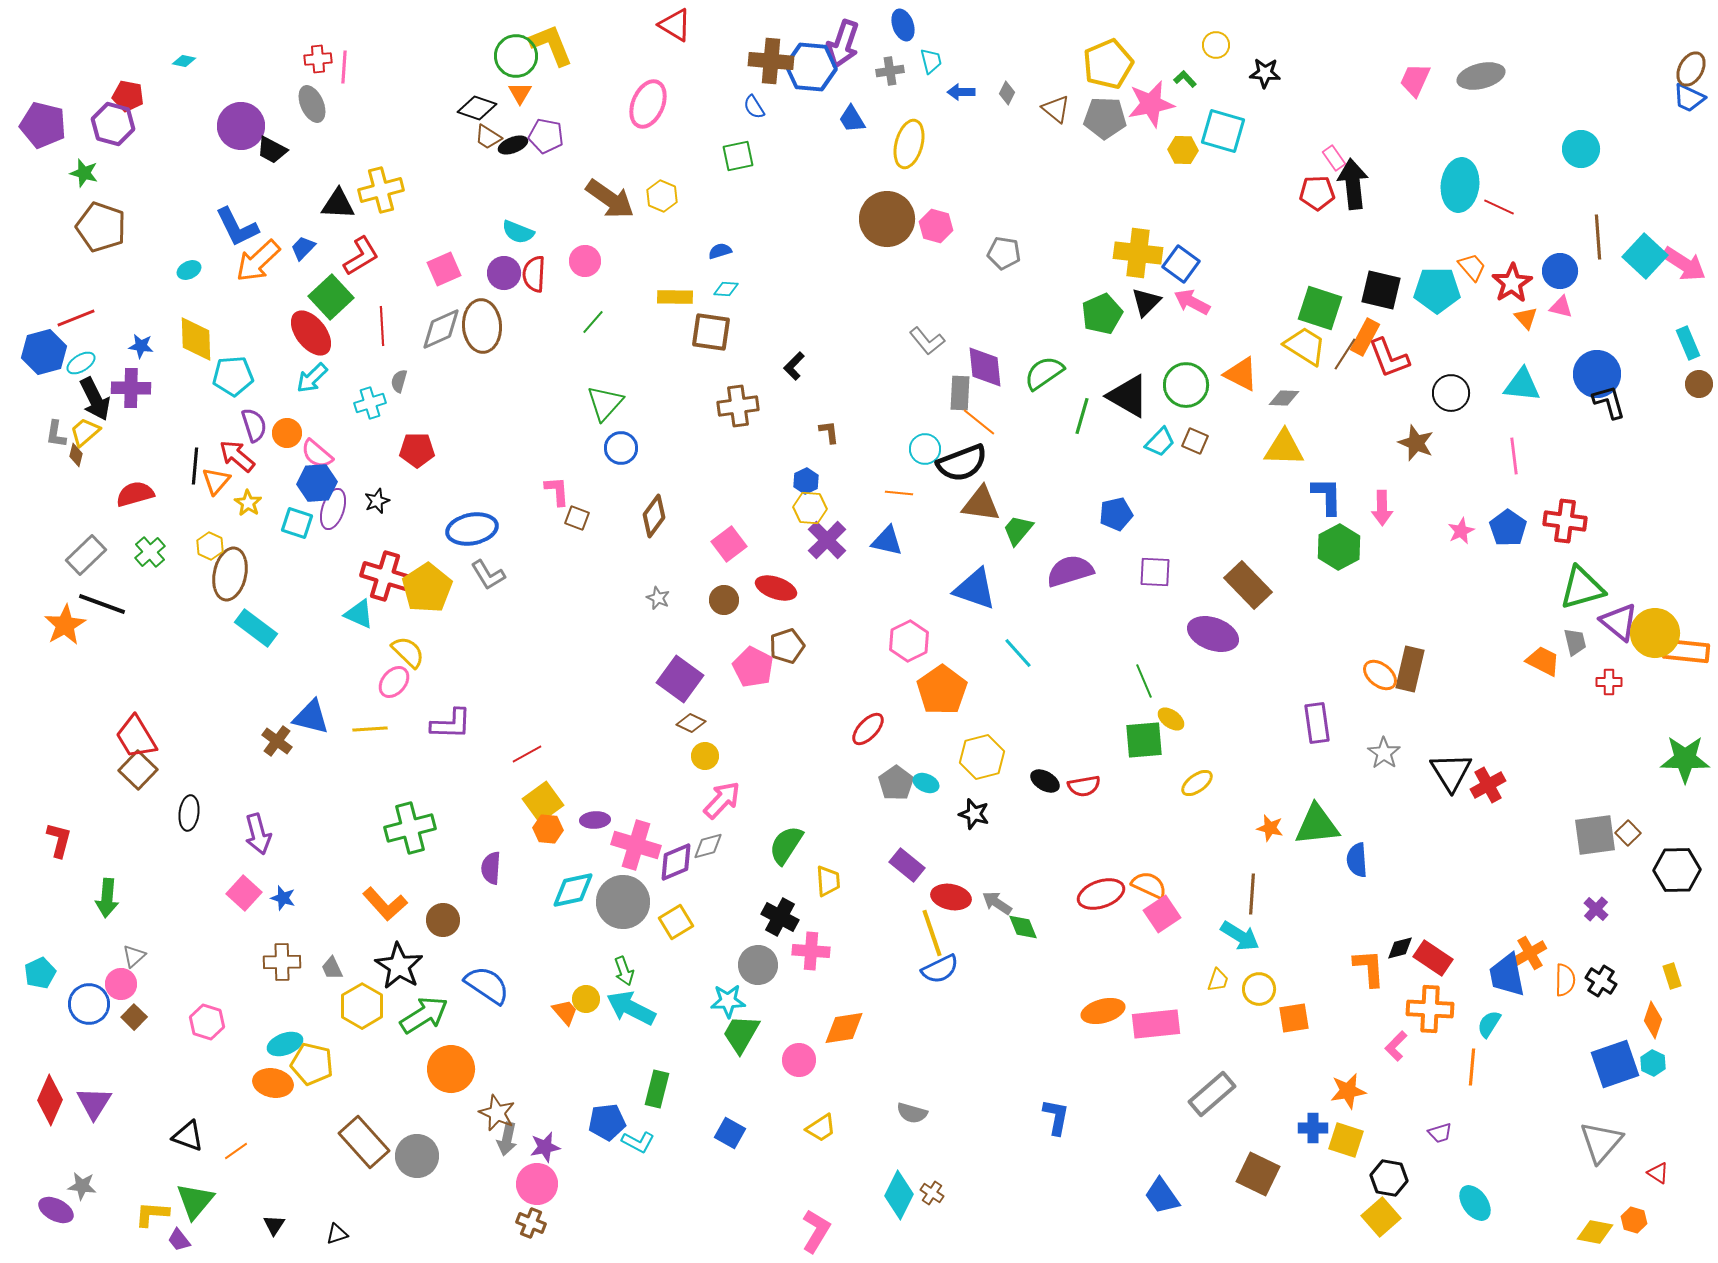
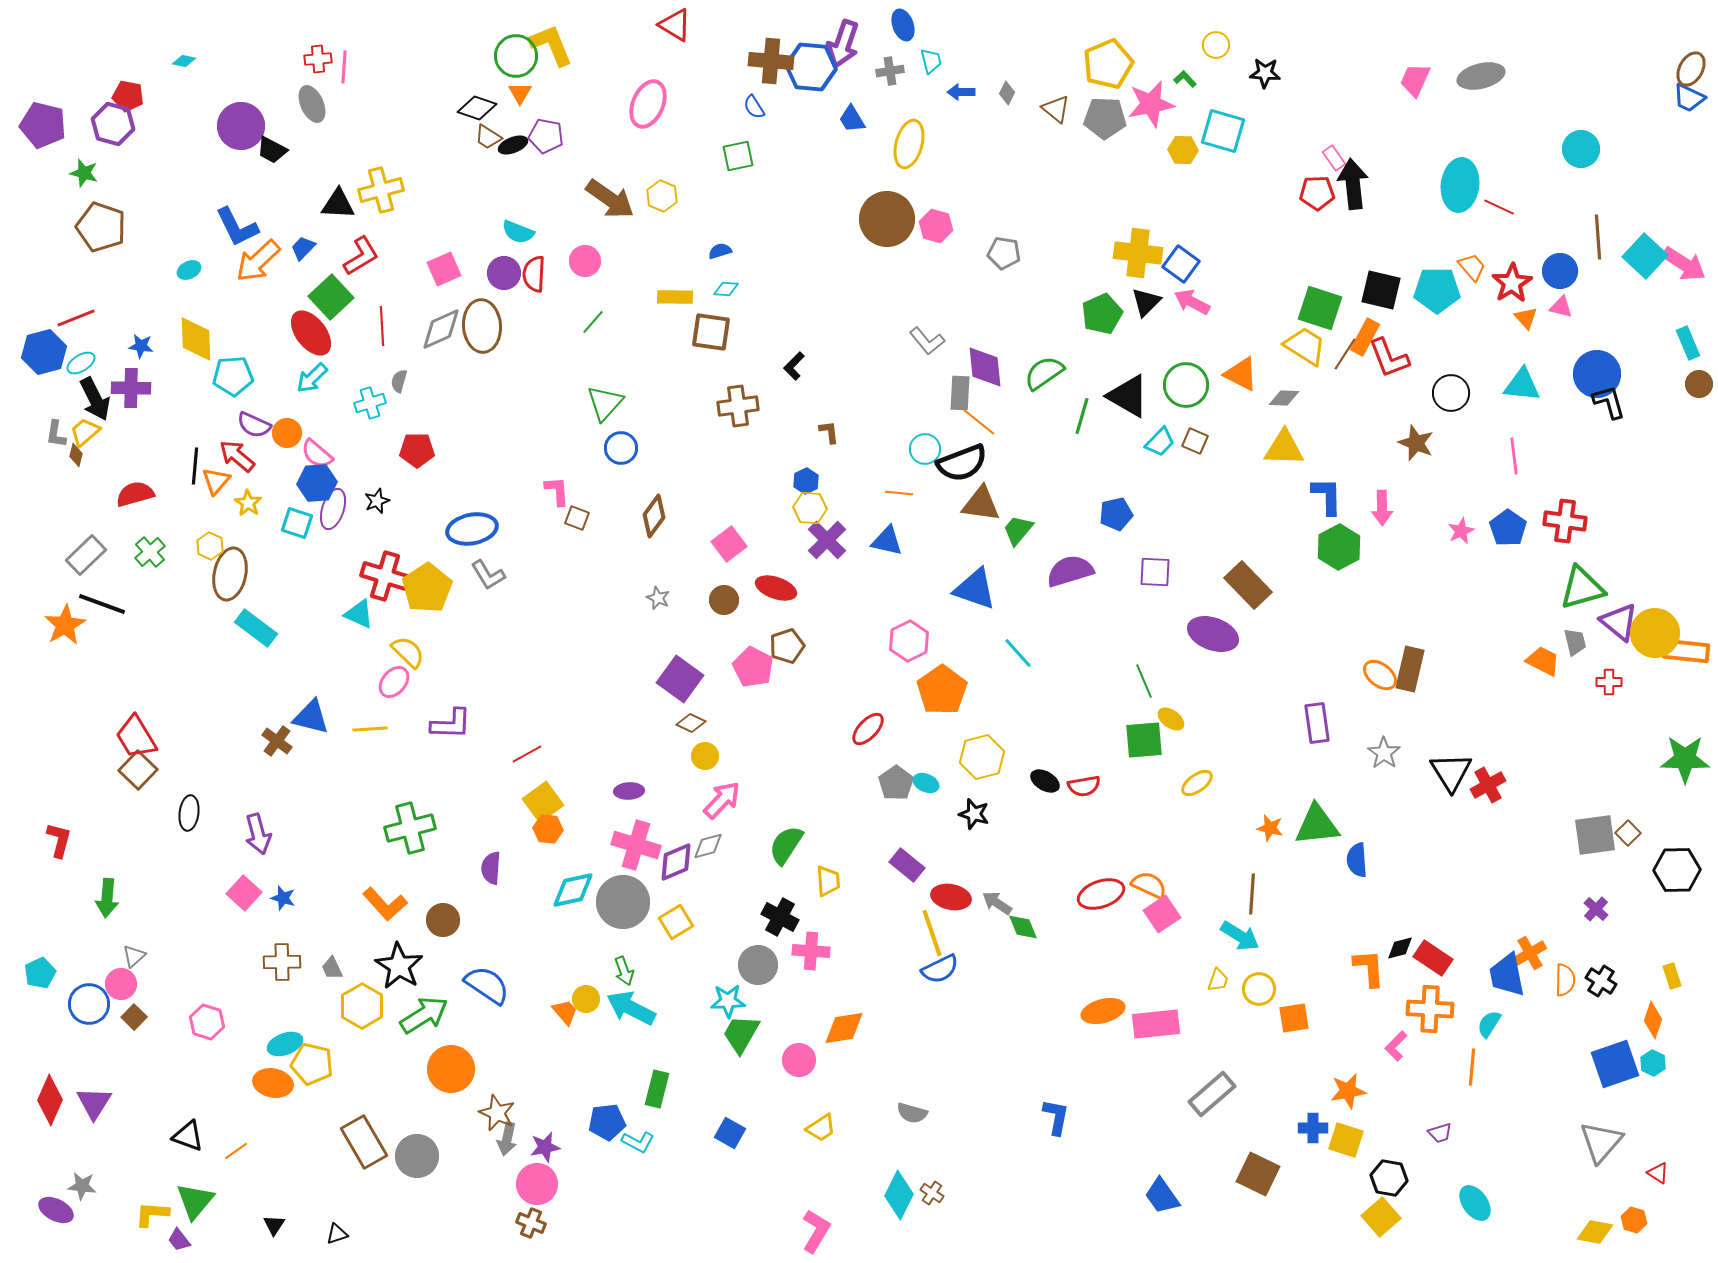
purple semicircle at (254, 425): rotated 132 degrees clockwise
purple ellipse at (595, 820): moved 34 px right, 29 px up
brown rectangle at (364, 1142): rotated 12 degrees clockwise
